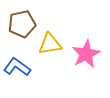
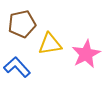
blue L-shape: rotated 12 degrees clockwise
